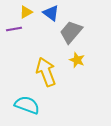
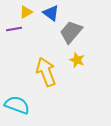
cyan semicircle: moved 10 px left
